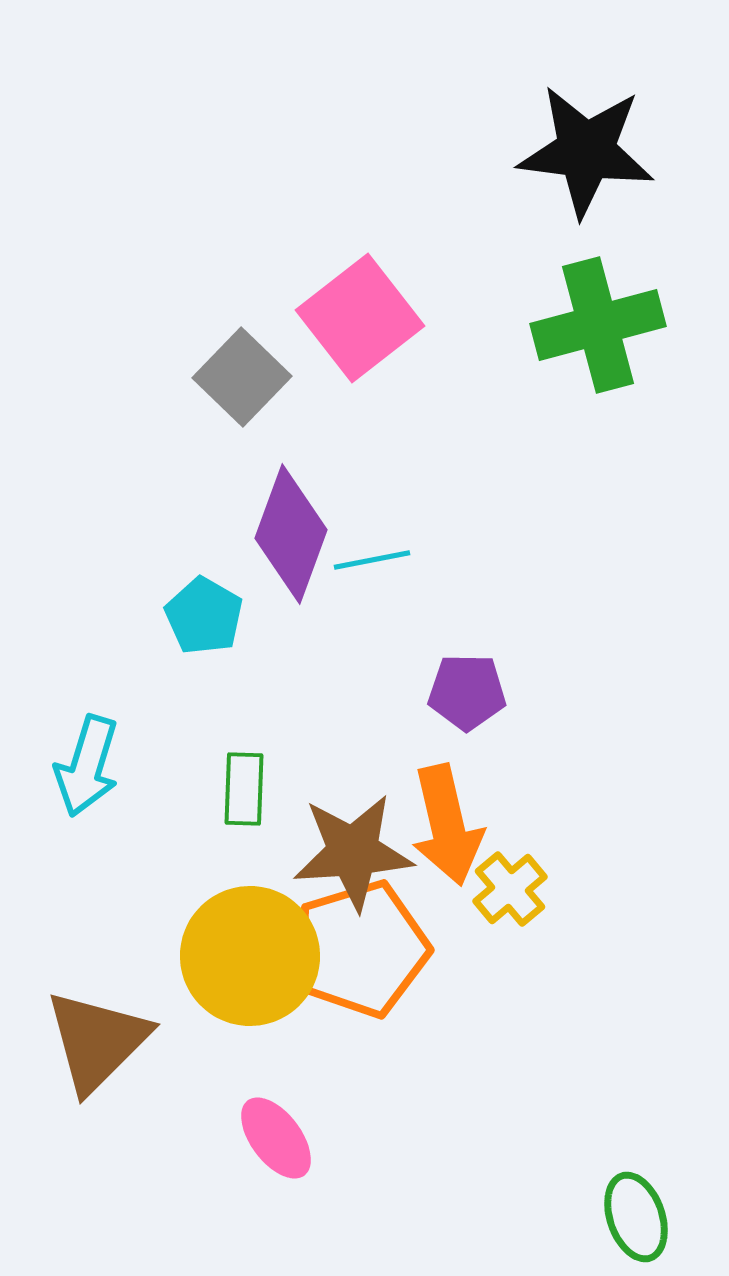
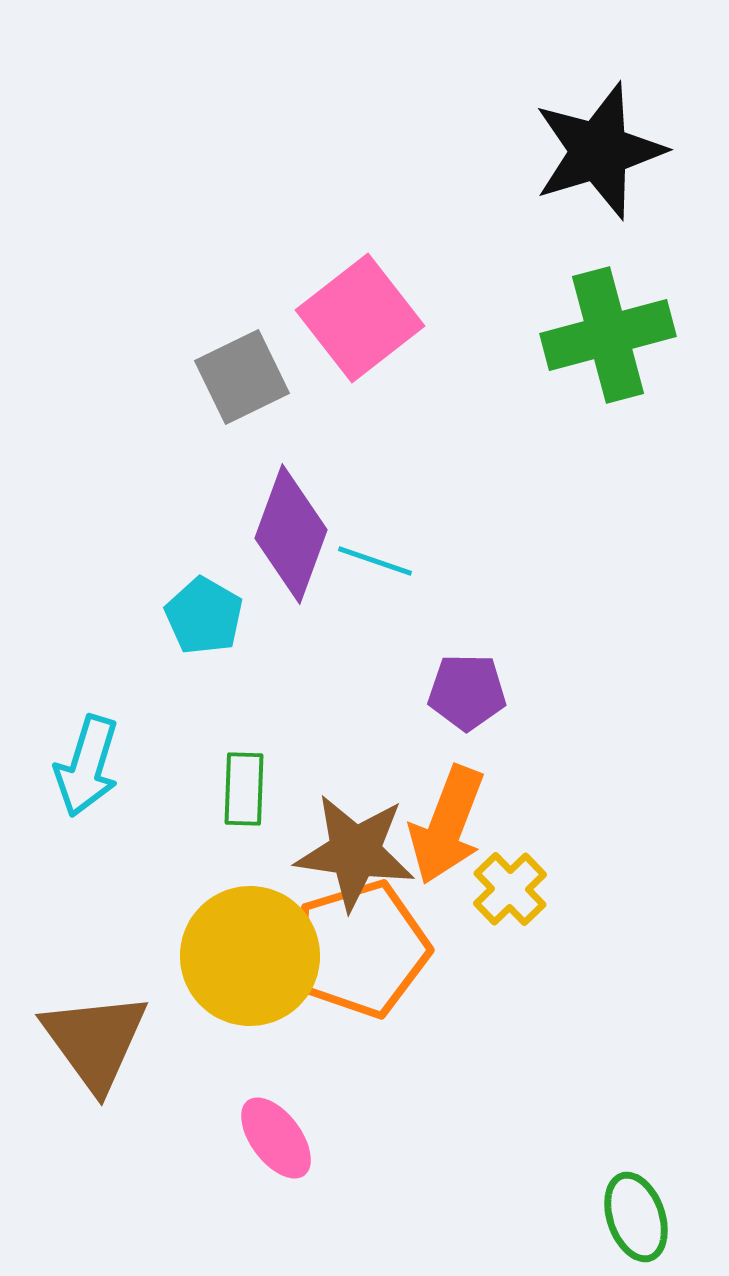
black star: moved 13 px right; rotated 24 degrees counterclockwise
green cross: moved 10 px right, 10 px down
gray square: rotated 20 degrees clockwise
cyan line: moved 3 px right, 1 px down; rotated 30 degrees clockwise
orange arrow: rotated 34 degrees clockwise
brown star: moved 2 px right; rotated 12 degrees clockwise
yellow cross: rotated 4 degrees counterclockwise
brown triangle: moved 2 px left; rotated 21 degrees counterclockwise
